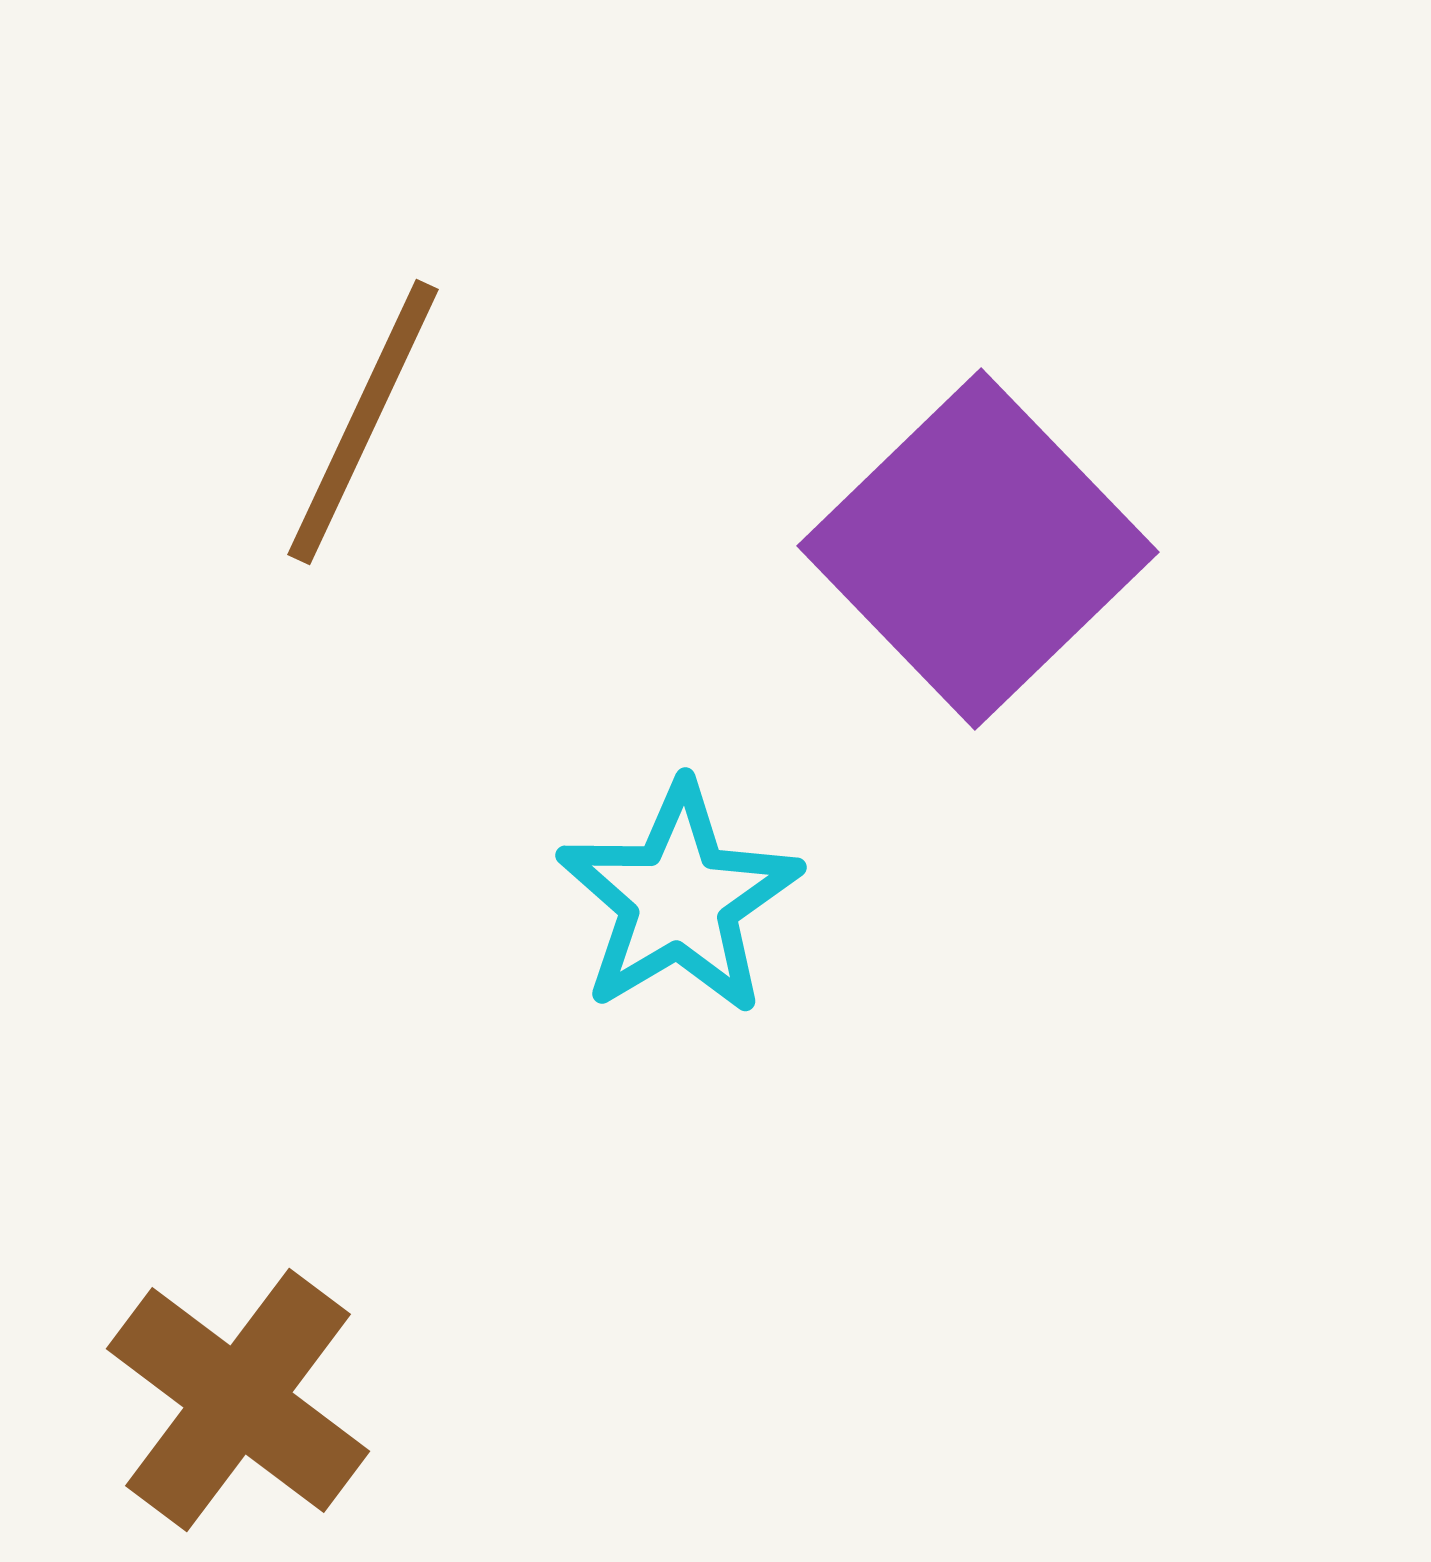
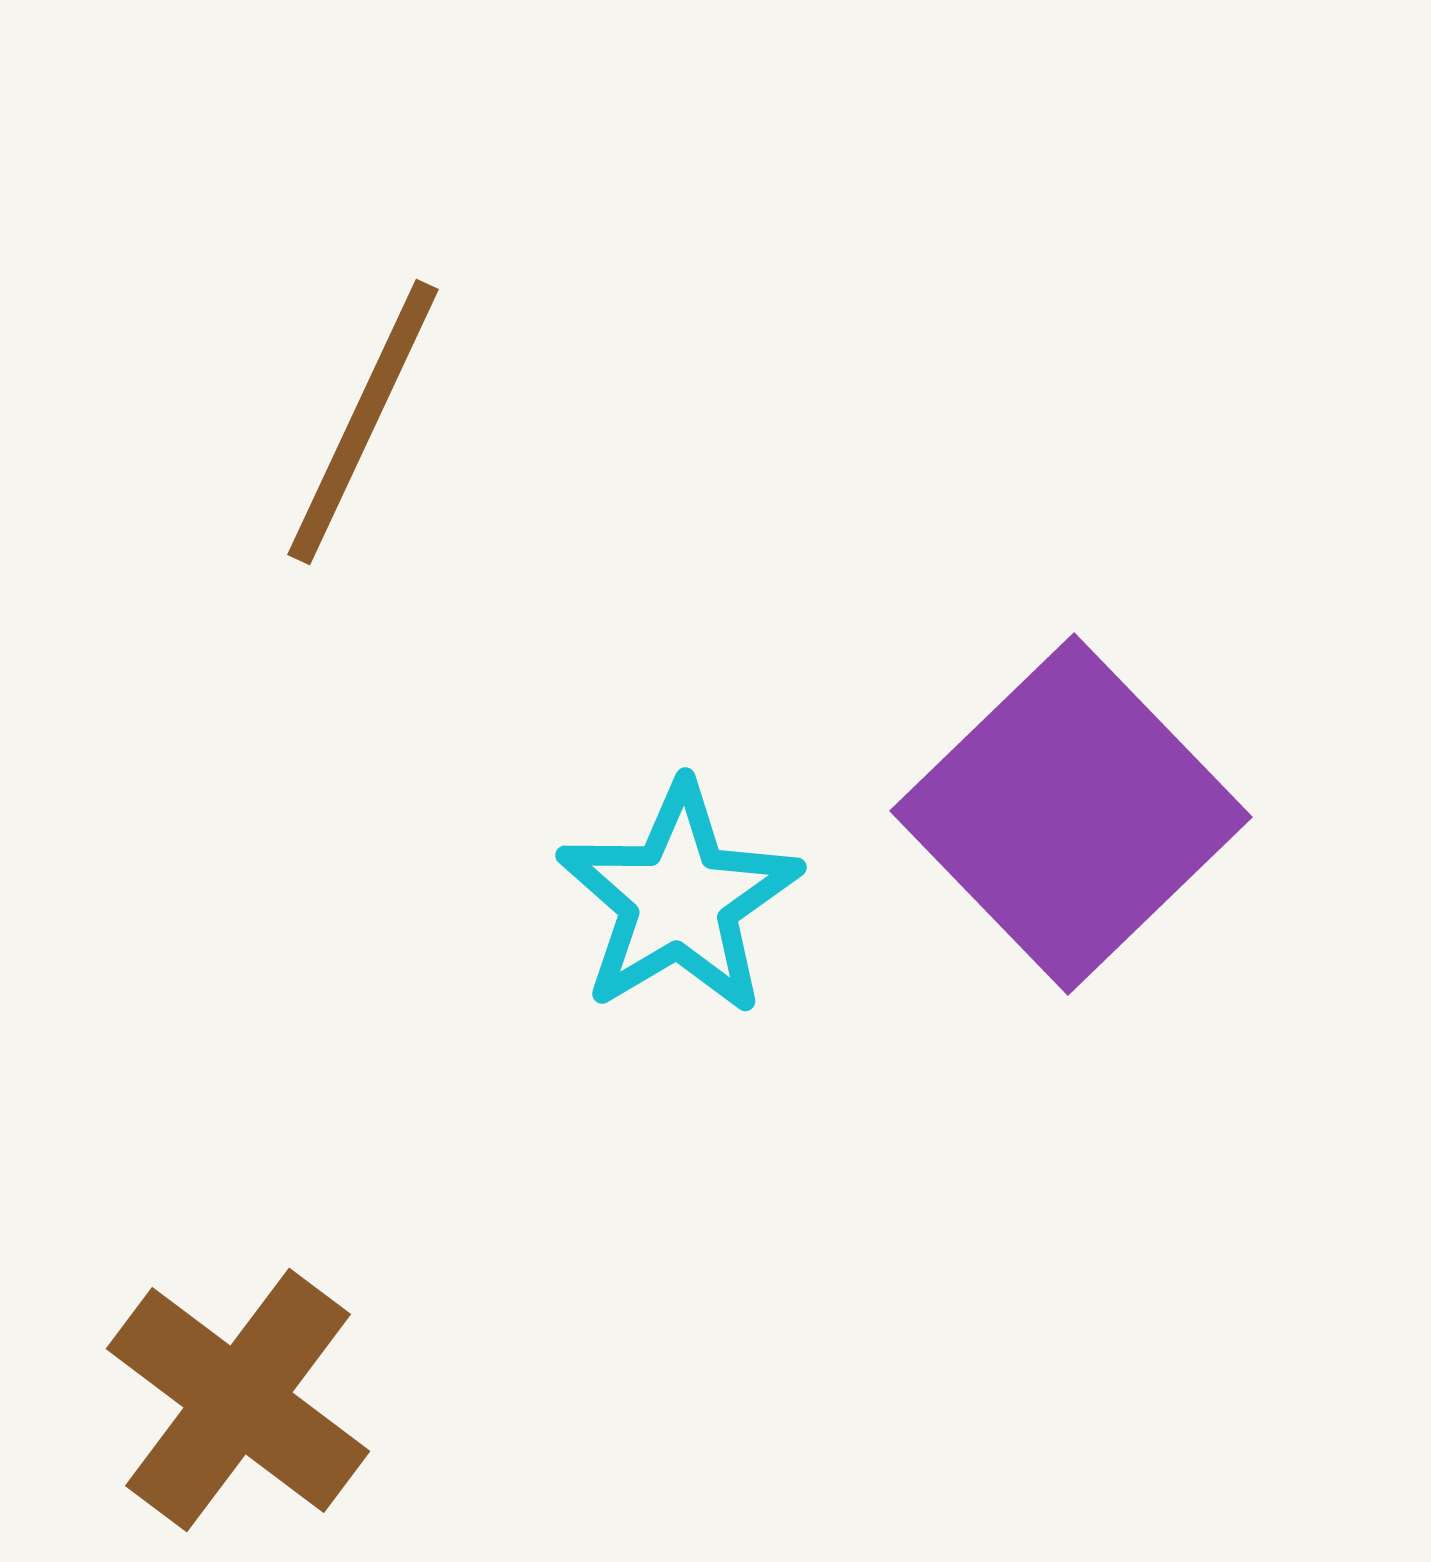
purple square: moved 93 px right, 265 px down
